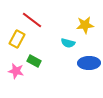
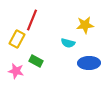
red line: rotated 75 degrees clockwise
green rectangle: moved 2 px right
